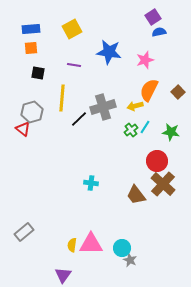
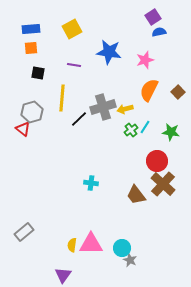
yellow arrow: moved 10 px left, 3 px down
